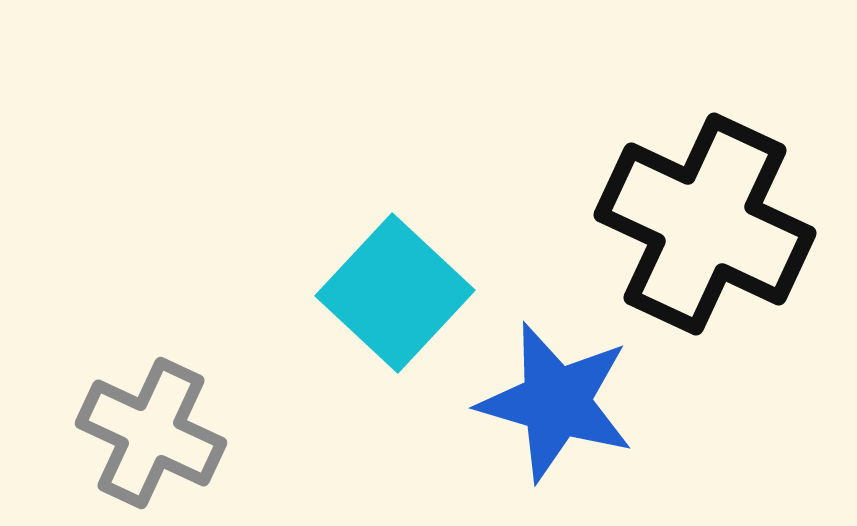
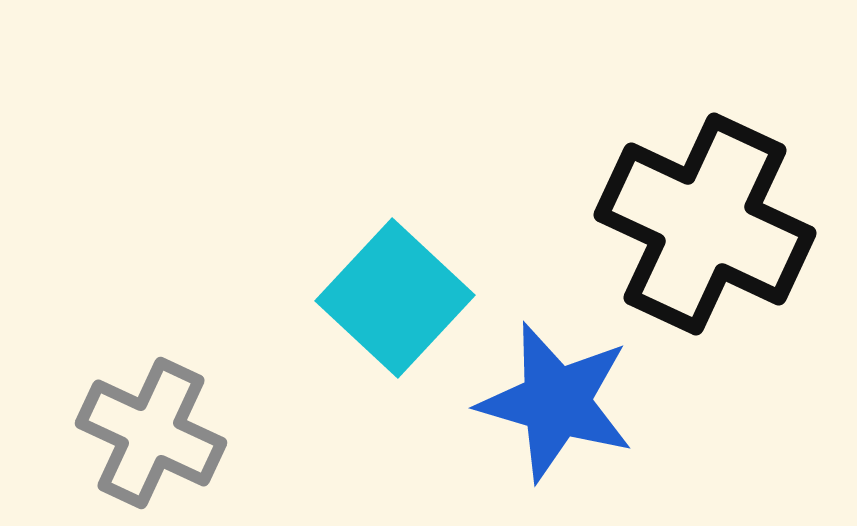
cyan square: moved 5 px down
